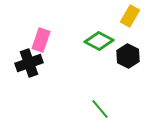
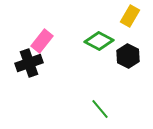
pink rectangle: moved 1 px right, 1 px down; rotated 20 degrees clockwise
